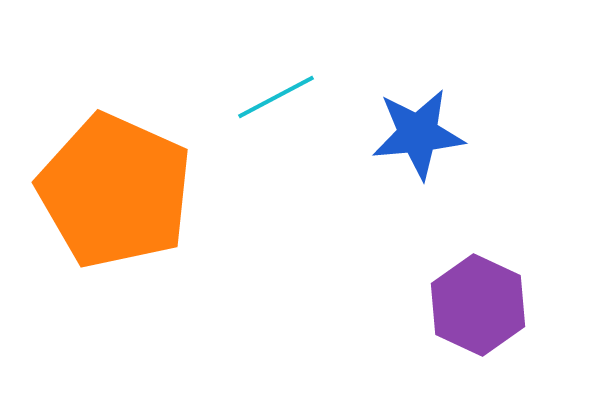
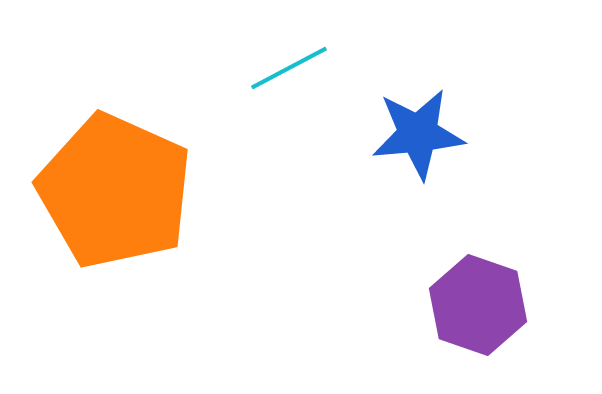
cyan line: moved 13 px right, 29 px up
purple hexagon: rotated 6 degrees counterclockwise
